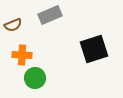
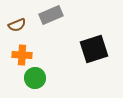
gray rectangle: moved 1 px right
brown semicircle: moved 4 px right
